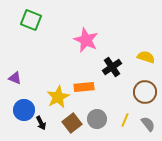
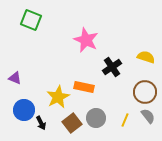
orange rectangle: rotated 18 degrees clockwise
gray circle: moved 1 px left, 1 px up
gray semicircle: moved 8 px up
